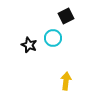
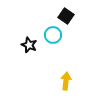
black square: rotated 28 degrees counterclockwise
cyan circle: moved 3 px up
